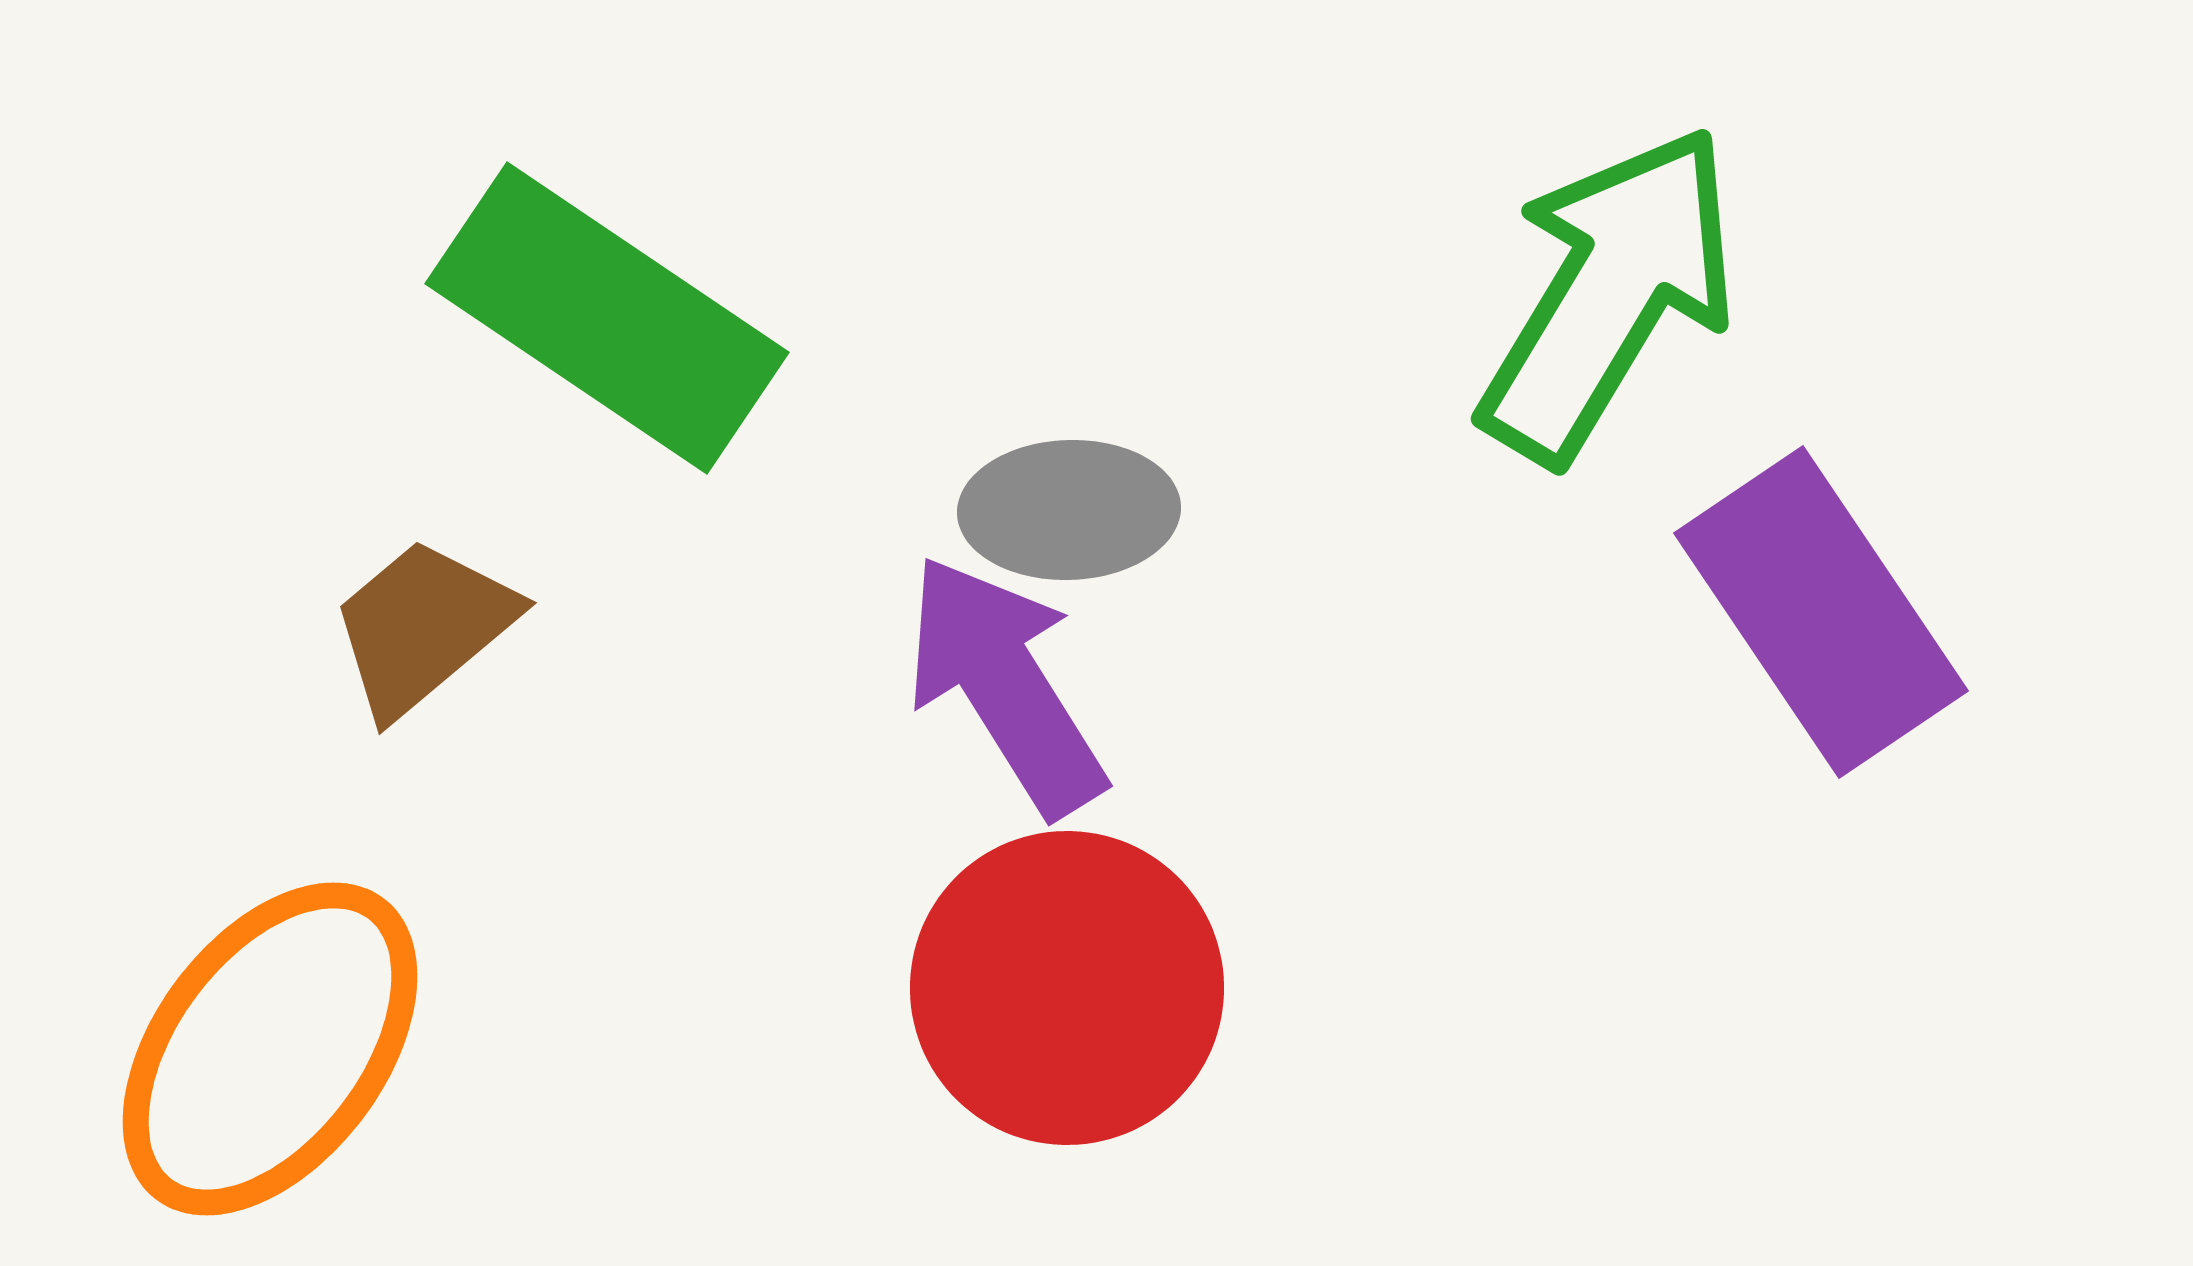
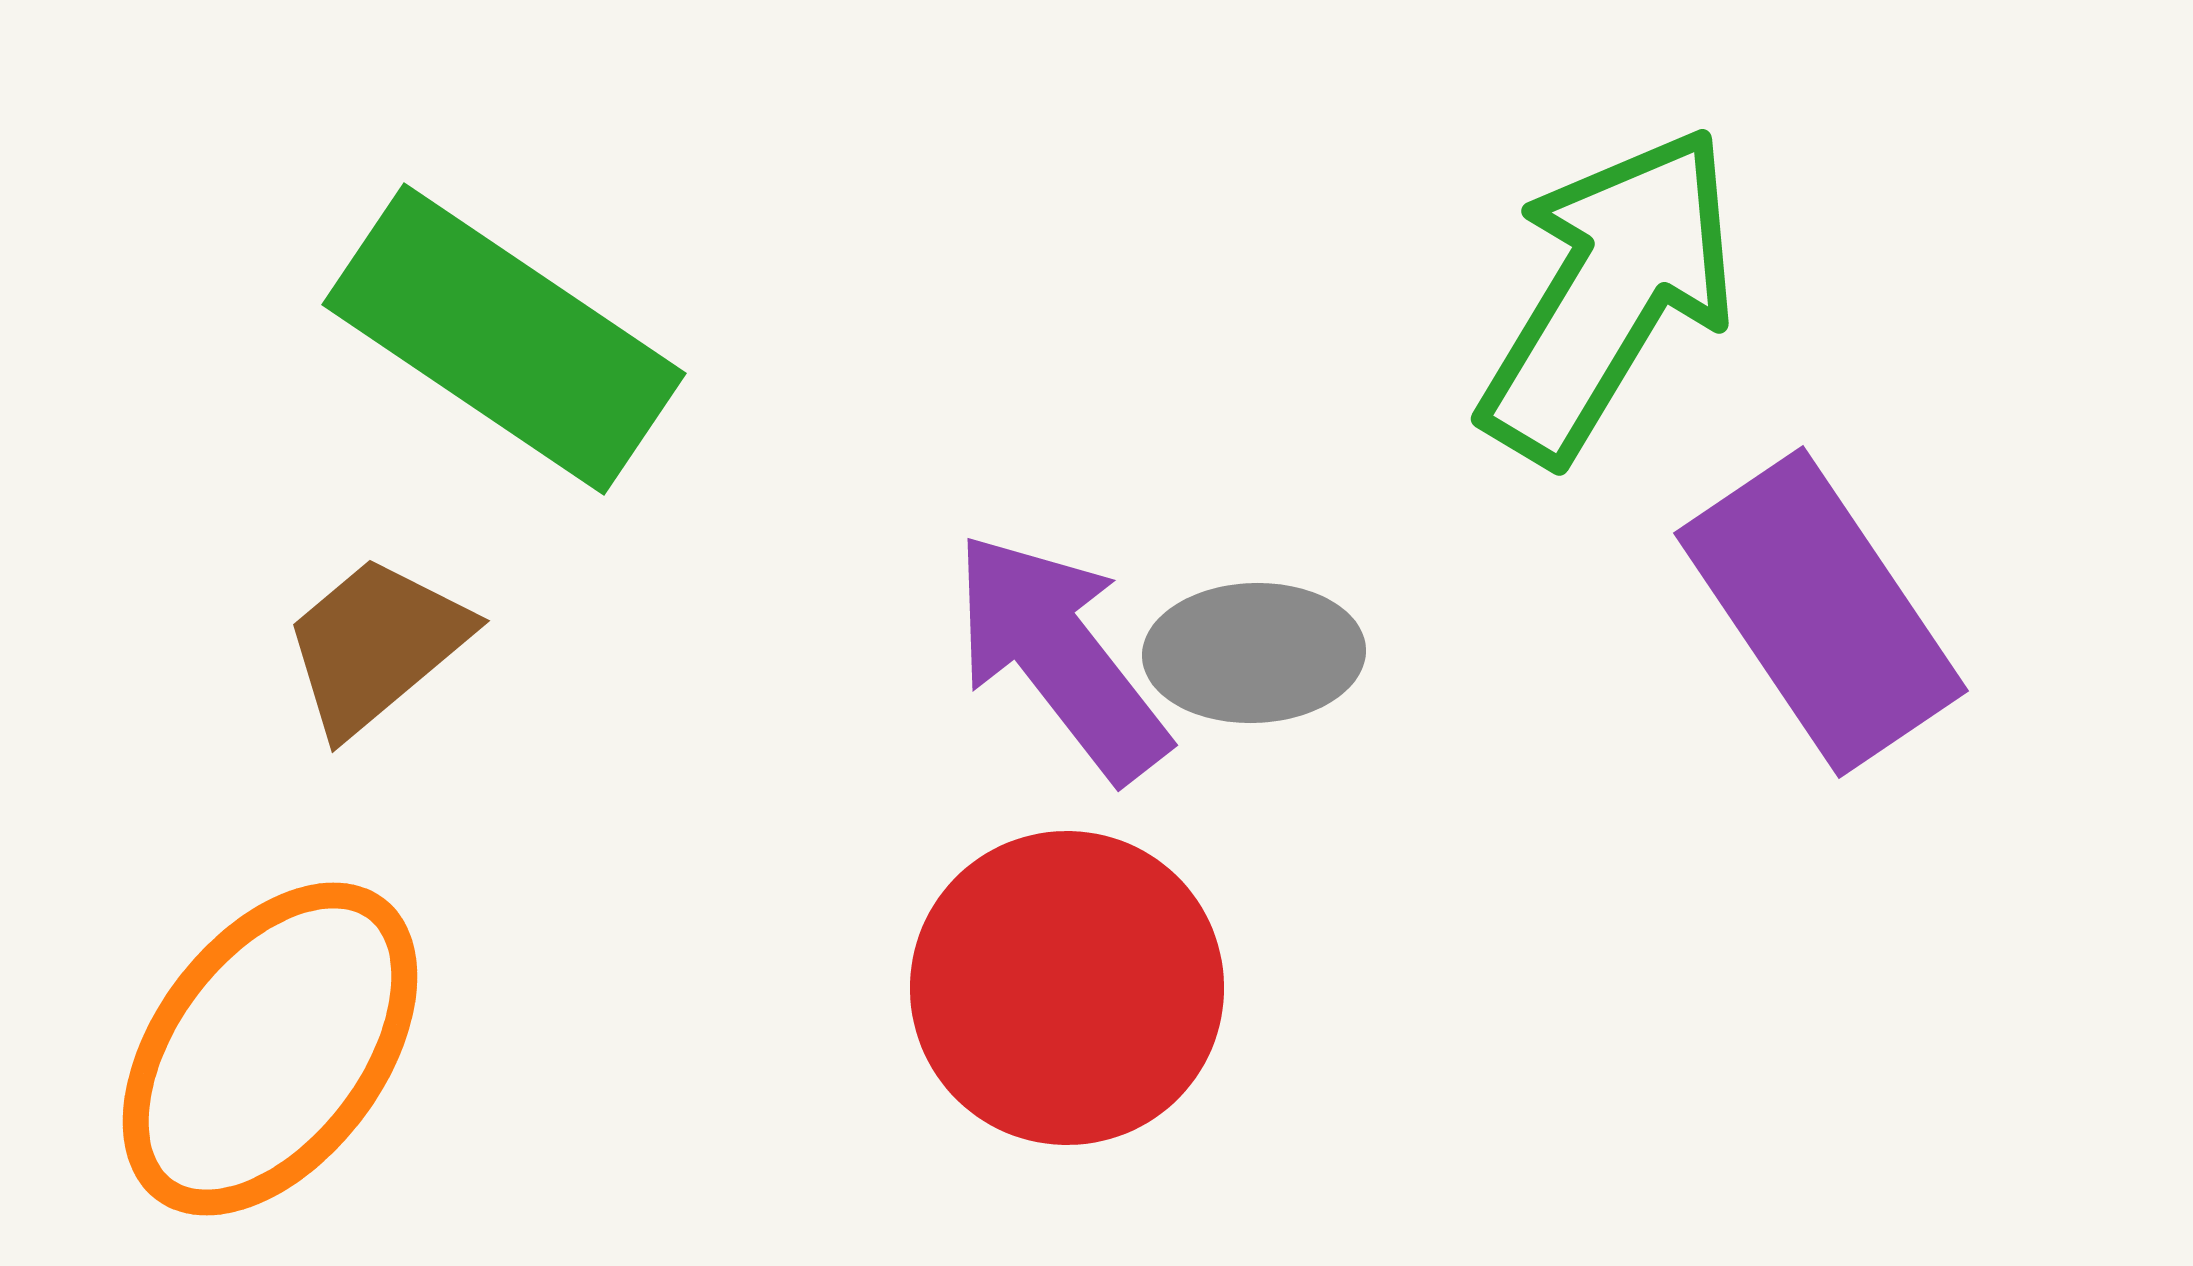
green rectangle: moved 103 px left, 21 px down
gray ellipse: moved 185 px right, 143 px down
brown trapezoid: moved 47 px left, 18 px down
purple arrow: moved 55 px right, 29 px up; rotated 6 degrees counterclockwise
